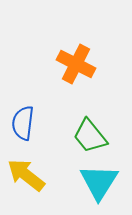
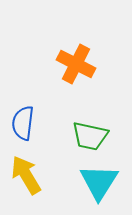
green trapezoid: rotated 39 degrees counterclockwise
yellow arrow: rotated 21 degrees clockwise
